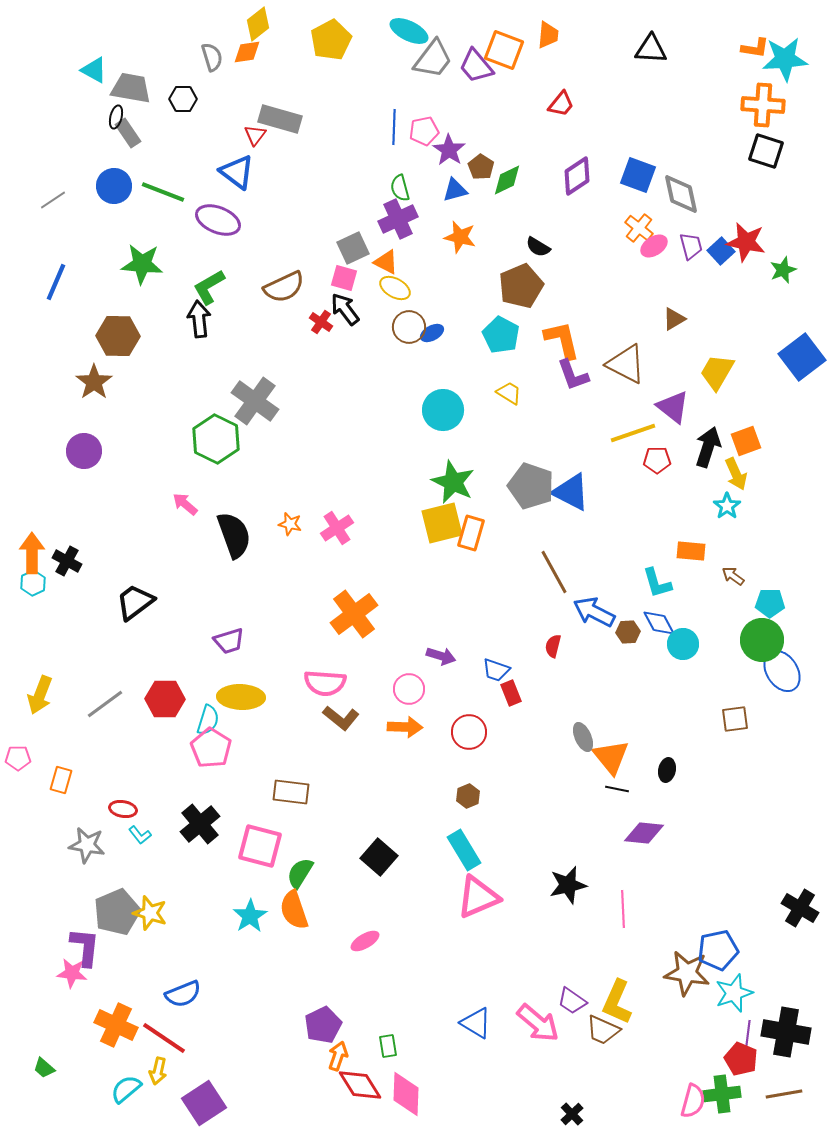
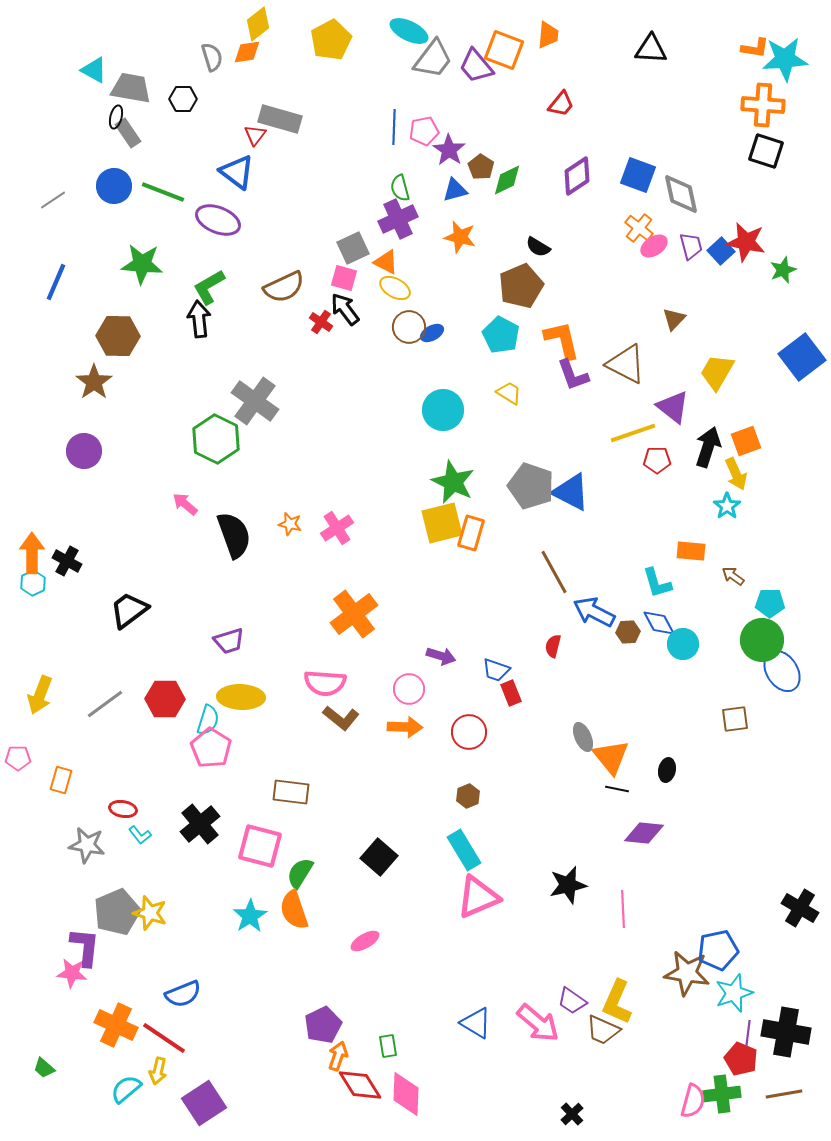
brown triangle at (674, 319): rotated 15 degrees counterclockwise
black trapezoid at (135, 602): moved 6 px left, 8 px down
